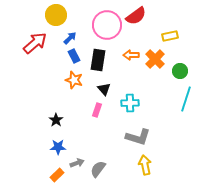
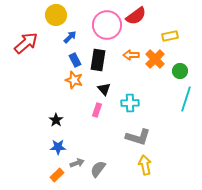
blue arrow: moved 1 px up
red arrow: moved 9 px left
blue rectangle: moved 1 px right, 4 px down
